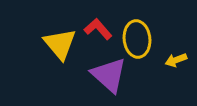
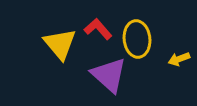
yellow arrow: moved 3 px right, 1 px up
